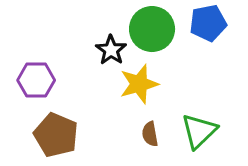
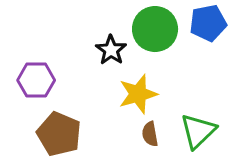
green circle: moved 3 px right
yellow star: moved 1 px left, 10 px down
green triangle: moved 1 px left
brown pentagon: moved 3 px right, 1 px up
